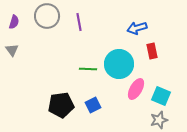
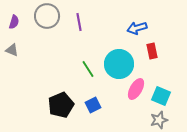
gray triangle: rotated 32 degrees counterclockwise
green line: rotated 54 degrees clockwise
black pentagon: rotated 15 degrees counterclockwise
